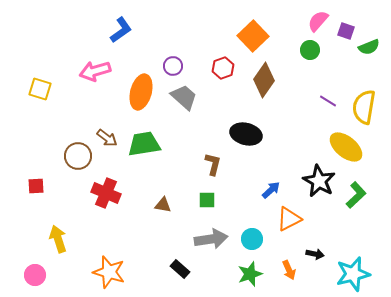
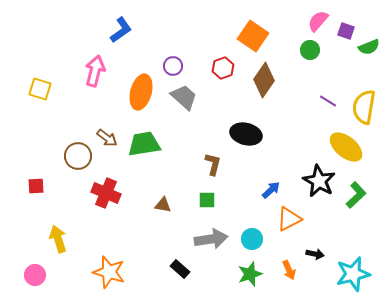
orange square: rotated 12 degrees counterclockwise
pink arrow: rotated 120 degrees clockwise
